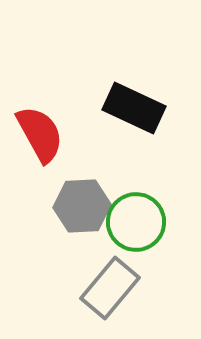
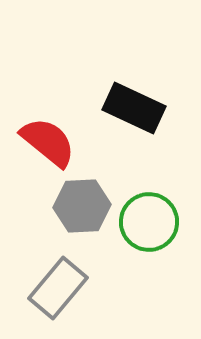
red semicircle: moved 8 px right, 8 px down; rotated 22 degrees counterclockwise
green circle: moved 13 px right
gray rectangle: moved 52 px left
